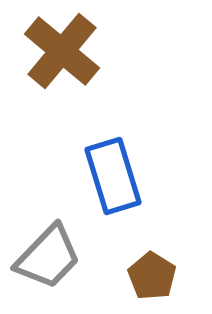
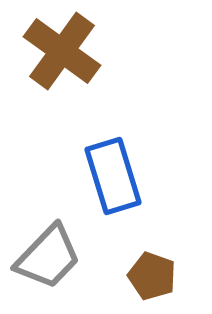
brown cross: rotated 4 degrees counterclockwise
brown pentagon: rotated 12 degrees counterclockwise
